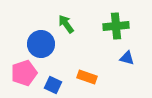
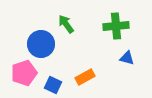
orange rectangle: moved 2 px left; rotated 48 degrees counterclockwise
